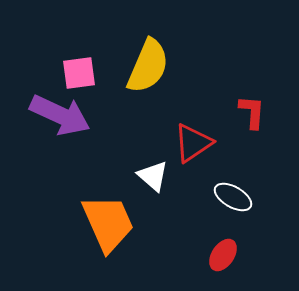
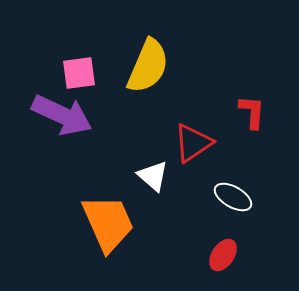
purple arrow: moved 2 px right
